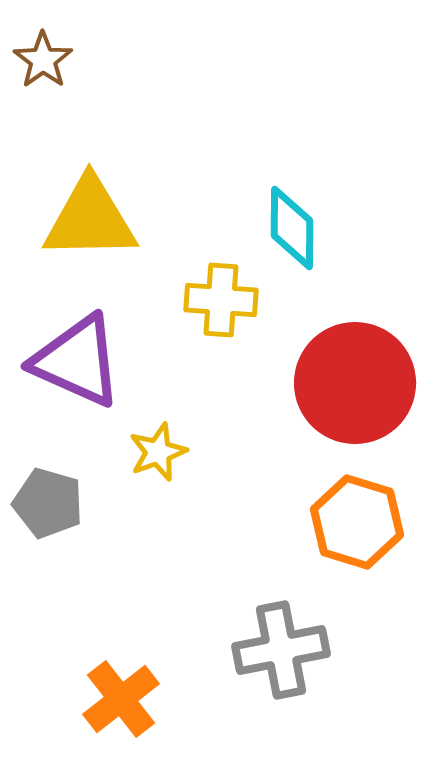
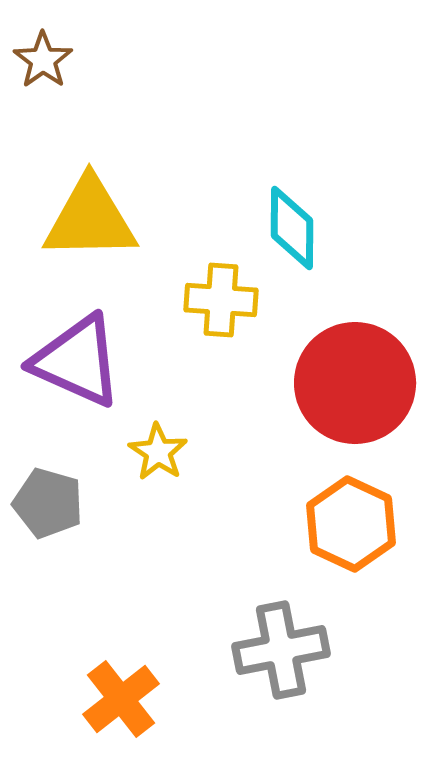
yellow star: rotated 18 degrees counterclockwise
orange hexagon: moved 6 px left, 2 px down; rotated 8 degrees clockwise
